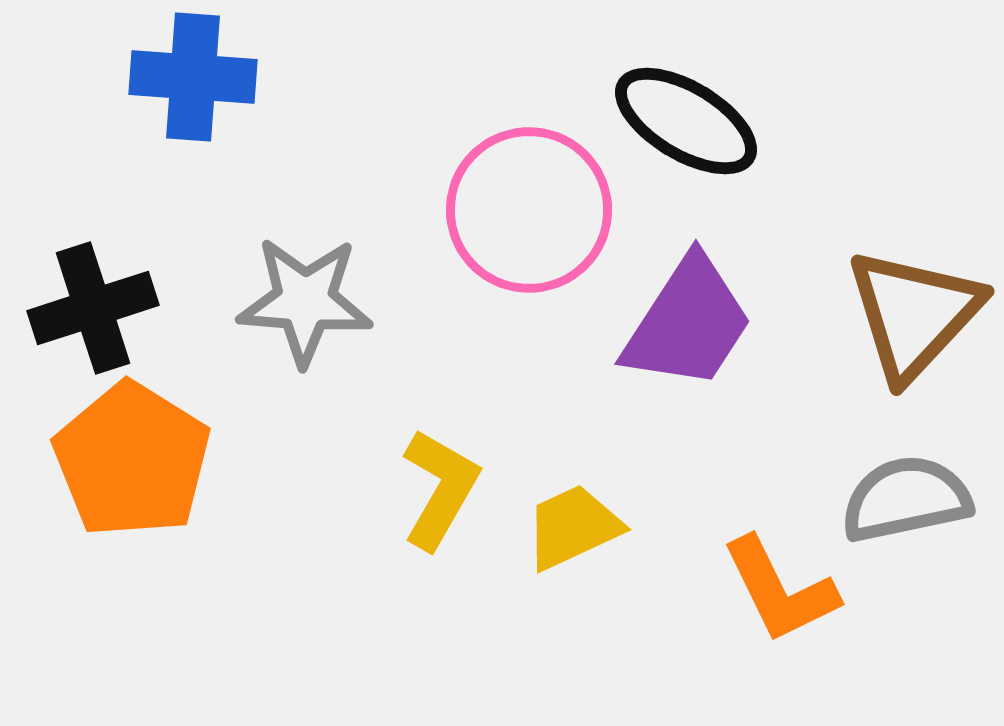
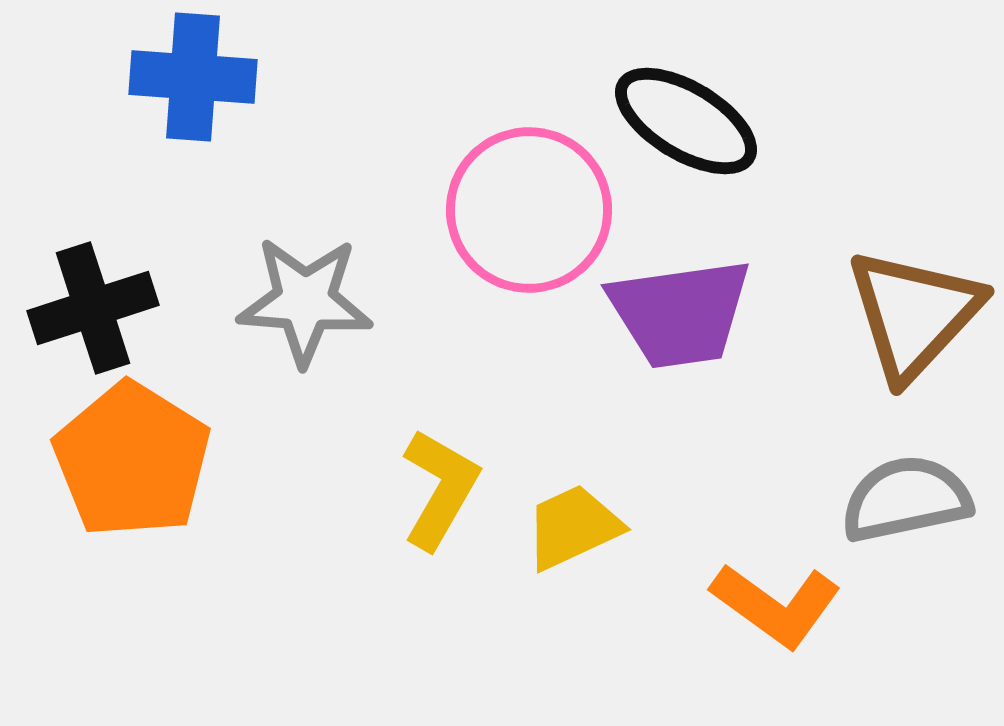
purple trapezoid: moved 8 px left, 10 px up; rotated 49 degrees clockwise
orange L-shape: moved 4 px left, 15 px down; rotated 28 degrees counterclockwise
